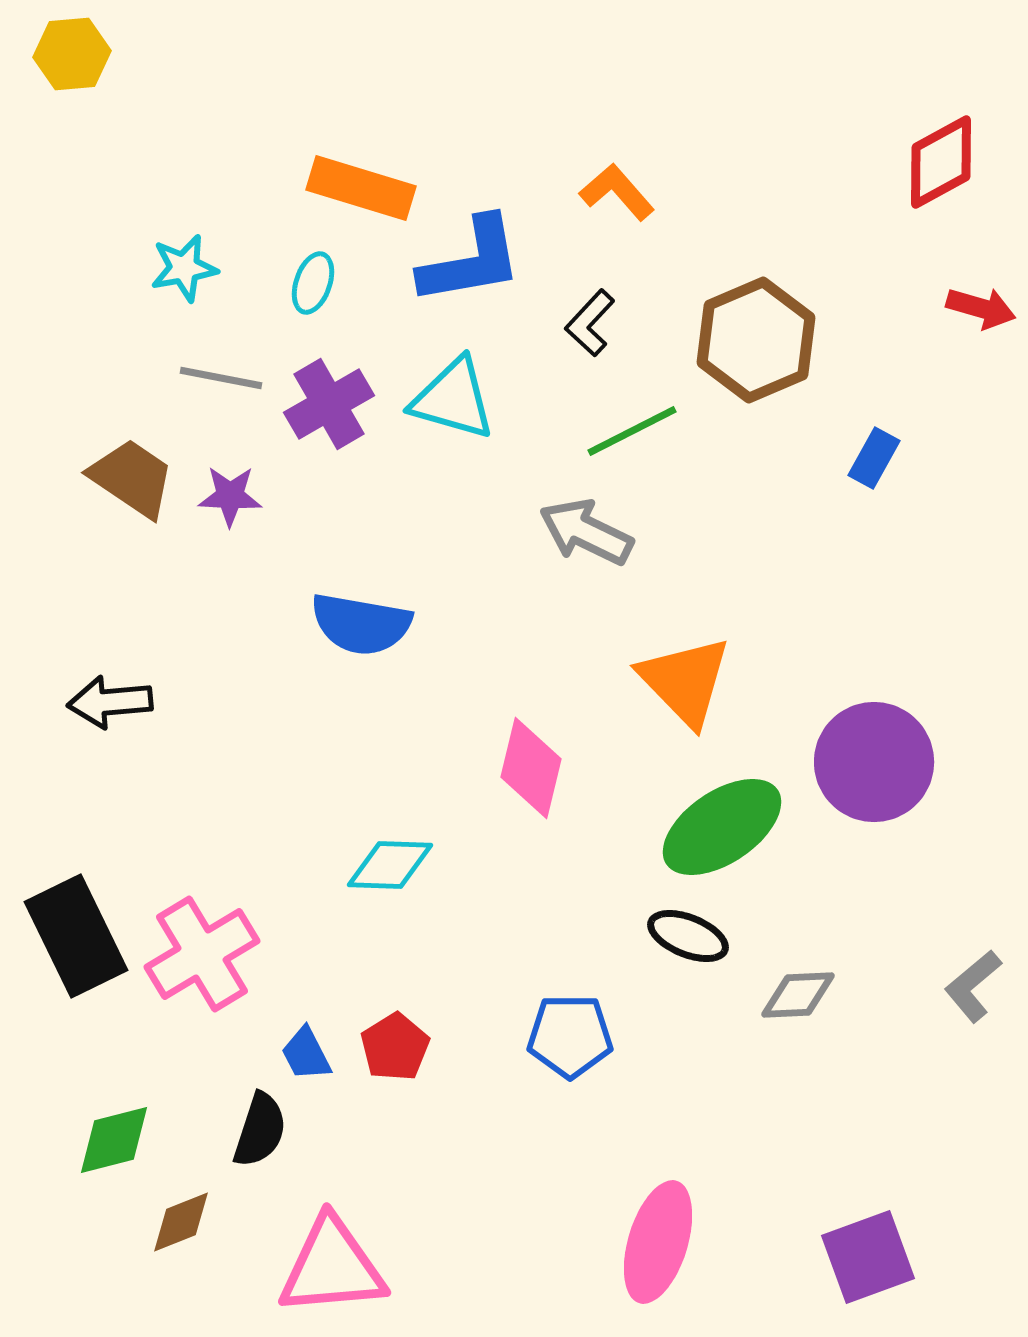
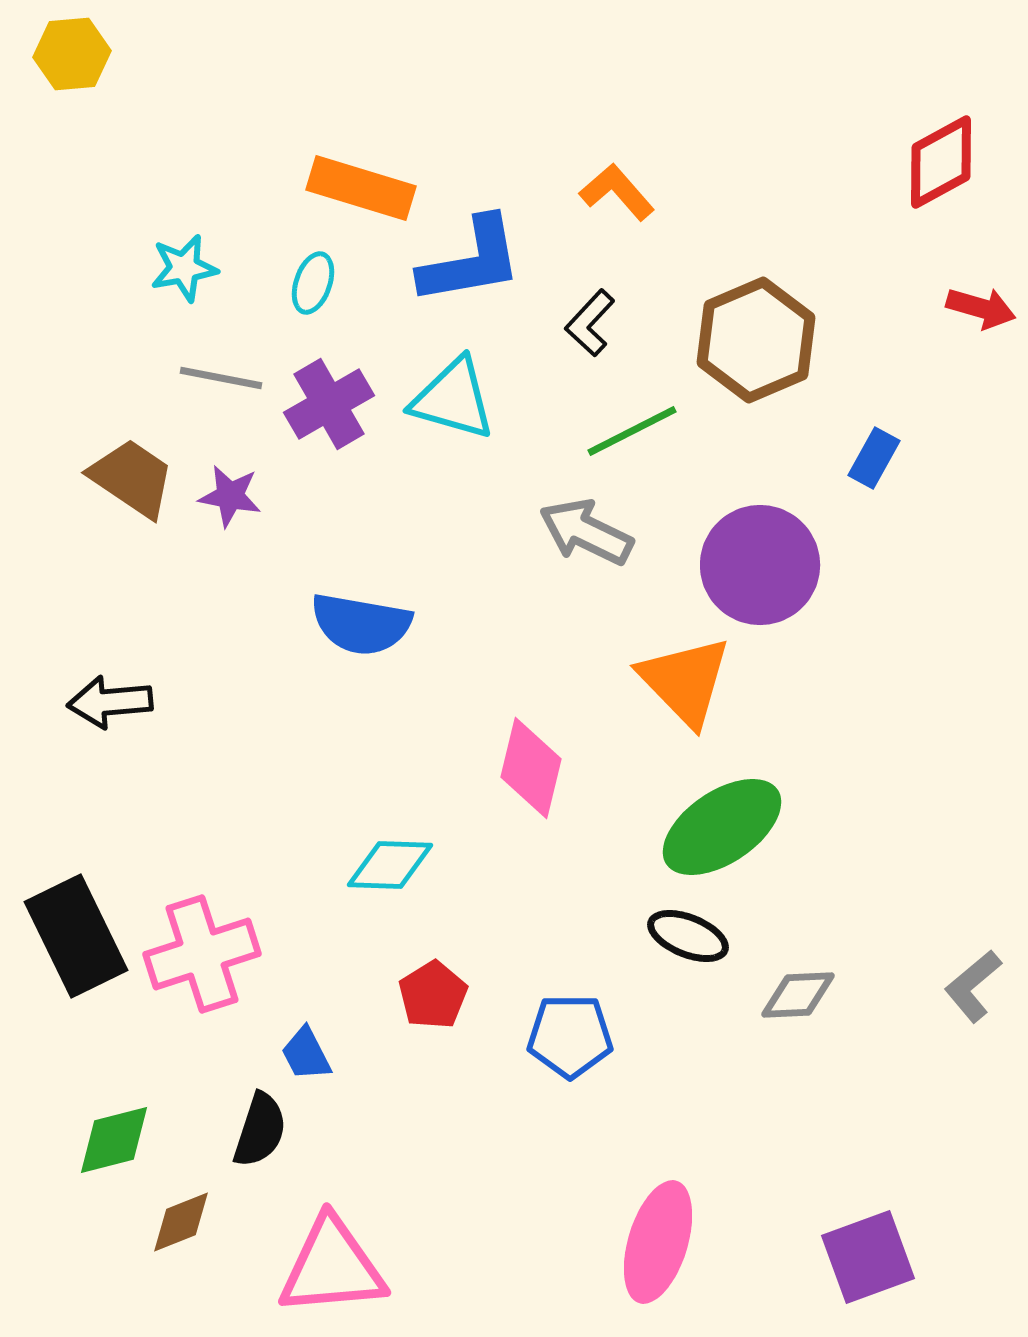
purple star: rotated 8 degrees clockwise
purple circle: moved 114 px left, 197 px up
pink cross: rotated 13 degrees clockwise
red pentagon: moved 38 px right, 52 px up
